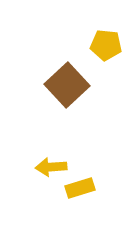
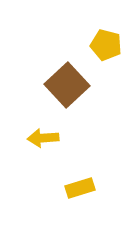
yellow pentagon: rotated 8 degrees clockwise
yellow arrow: moved 8 px left, 29 px up
